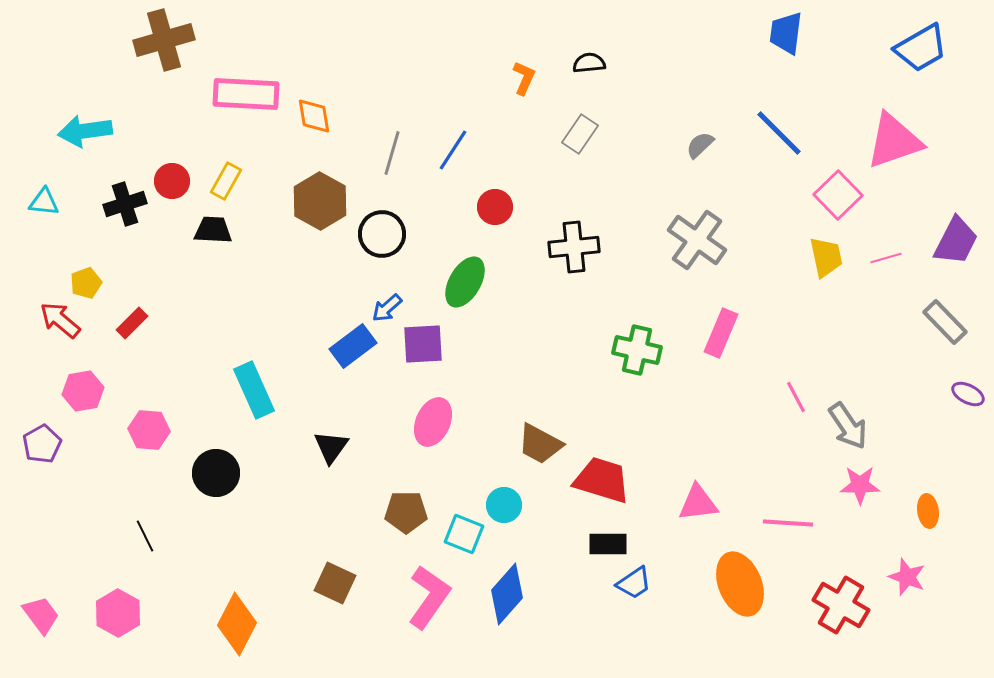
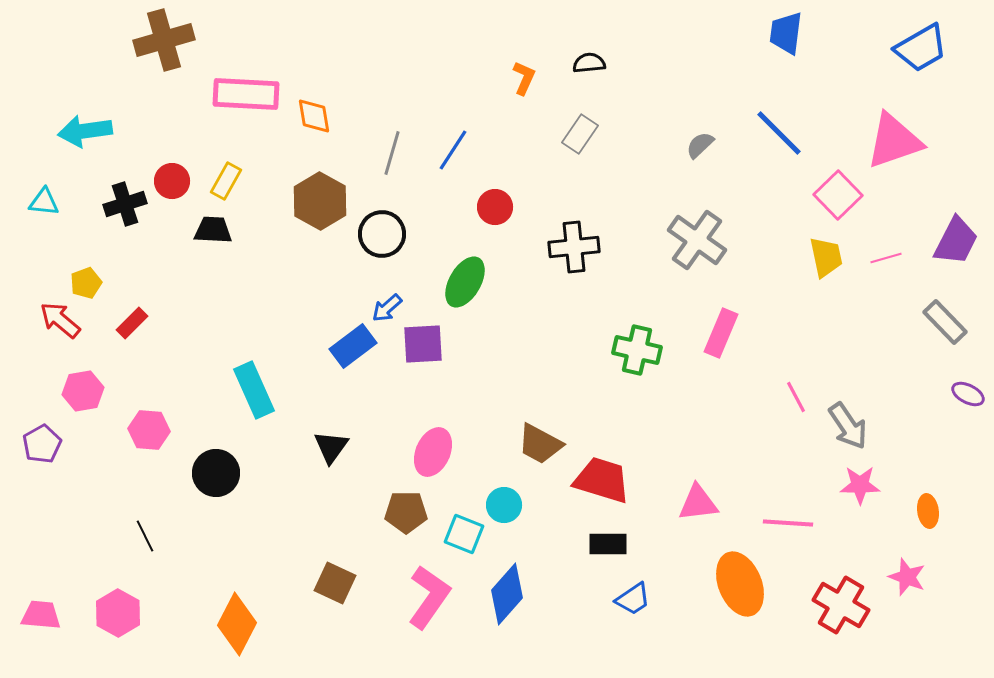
pink ellipse at (433, 422): moved 30 px down
blue trapezoid at (634, 583): moved 1 px left, 16 px down
pink trapezoid at (41, 615): rotated 48 degrees counterclockwise
